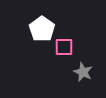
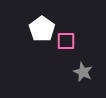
pink square: moved 2 px right, 6 px up
